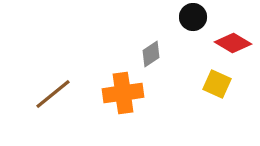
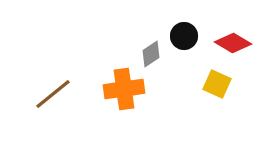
black circle: moved 9 px left, 19 px down
orange cross: moved 1 px right, 4 px up
